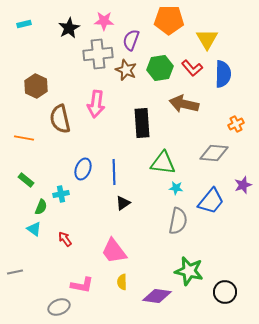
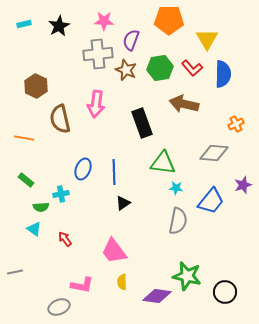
black star: moved 10 px left, 2 px up
black rectangle: rotated 16 degrees counterclockwise
green semicircle: rotated 63 degrees clockwise
green star: moved 2 px left, 5 px down
